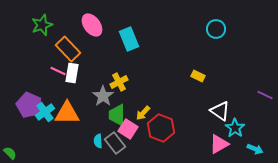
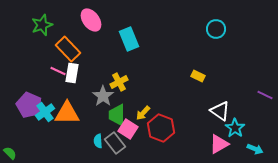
pink ellipse: moved 1 px left, 5 px up
